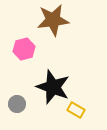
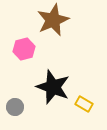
brown star: rotated 16 degrees counterclockwise
gray circle: moved 2 px left, 3 px down
yellow rectangle: moved 8 px right, 6 px up
